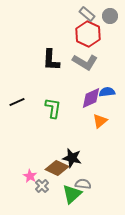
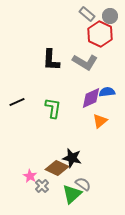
red hexagon: moved 12 px right
gray semicircle: rotated 28 degrees clockwise
